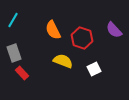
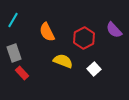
orange semicircle: moved 6 px left, 2 px down
red hexagon: moved 2 px right; rotated 15 degrees clockwise
white square: rotated 16 degrees counterclockwise
